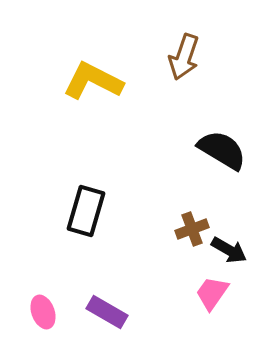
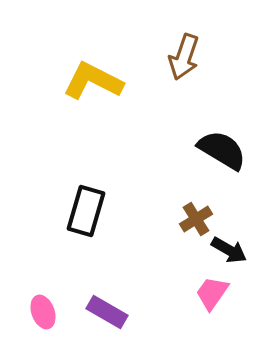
brown cross: moved 4 px right, 10 px up; rotated 12 degrees counterclockwise
